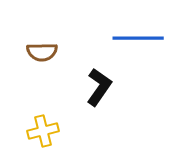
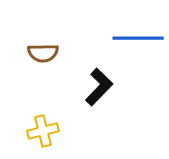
brown semicircle: moved 1 px right, 1 px down
black L-shape: rotated 9 degrees clockwise
